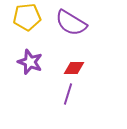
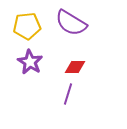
yellow pentagon: moved 9 px down
purple star: rotated 10 degrees clockwise
red diamond: moved 1 px right, 1 px up
